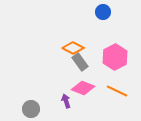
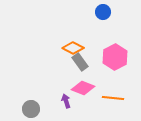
orange line: moved 4 px left, 7 px down; rotated 20 degrees counterclockwise
